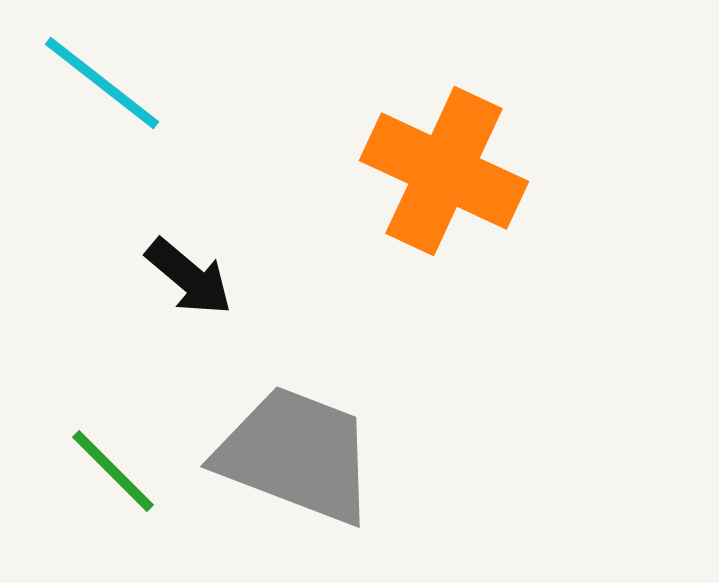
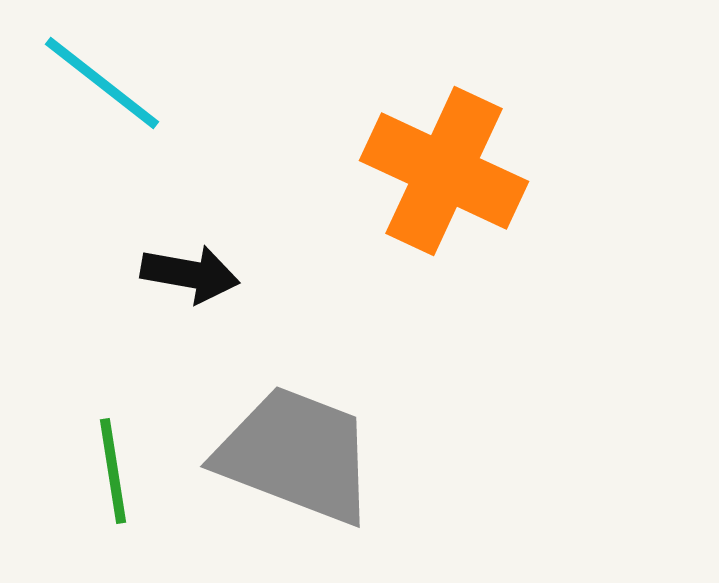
black arrow: moved 1 px right, 3 px up; rotated 30 degrees counterclockwise
green line: rotated 36 degrees clockwise
